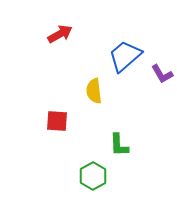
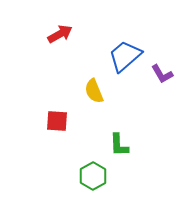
yellow semicircle: rotated 15 degrees counterclockwise
